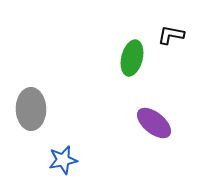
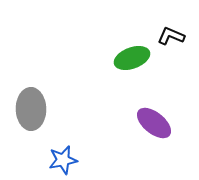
black L-shape: moved 1 px down; rotated 12 degrees clockwise
green ellipse: rotated 56 degrees clockwise
